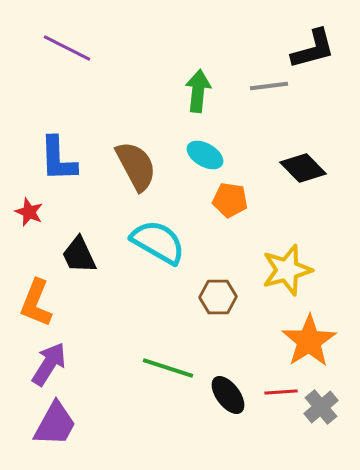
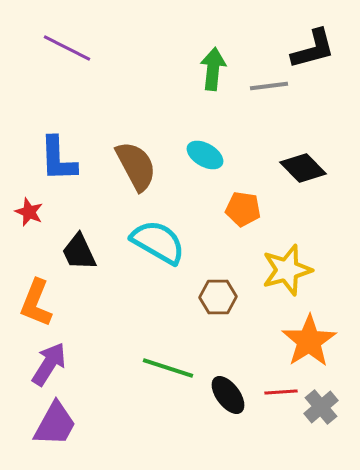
green arrow: moved 15 px right, 22 px up
orange pentagon: moved 13 px right, 9 px down
black trapezoid: moved 3 px up
